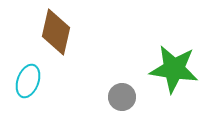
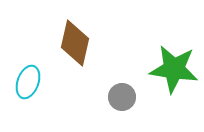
brown diamond: moved 19 px right, 11 px down
cyan ellipse: moved 1 px down
